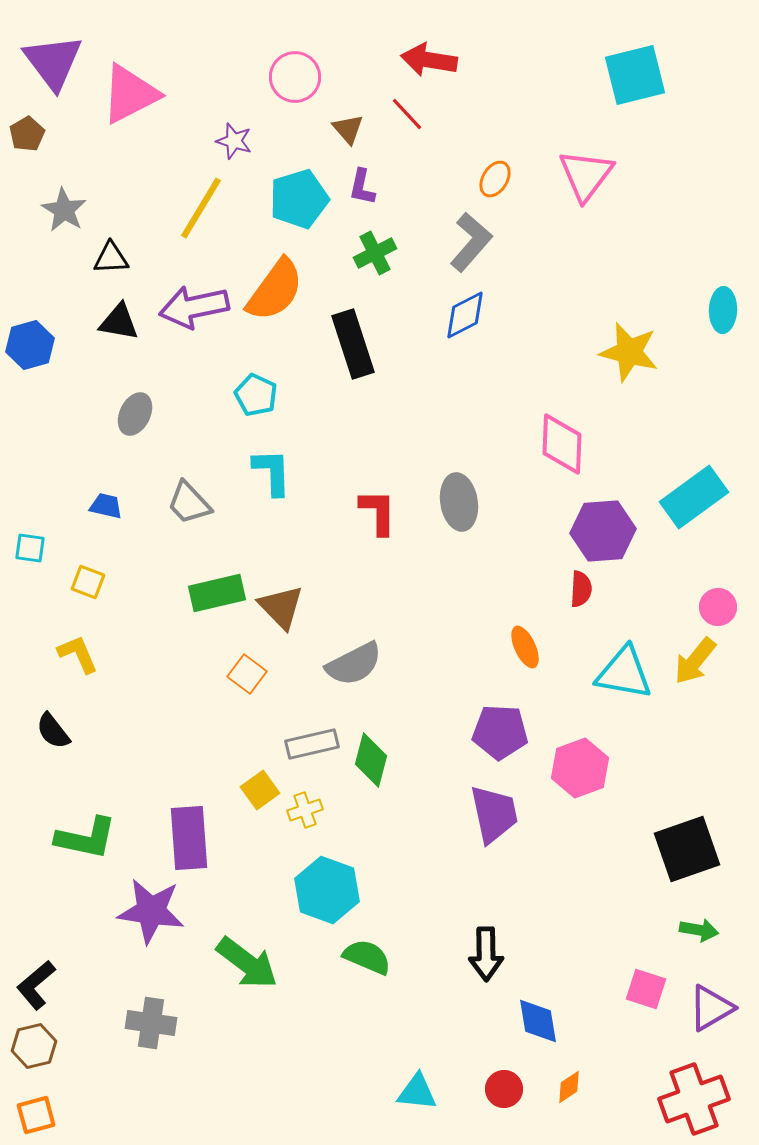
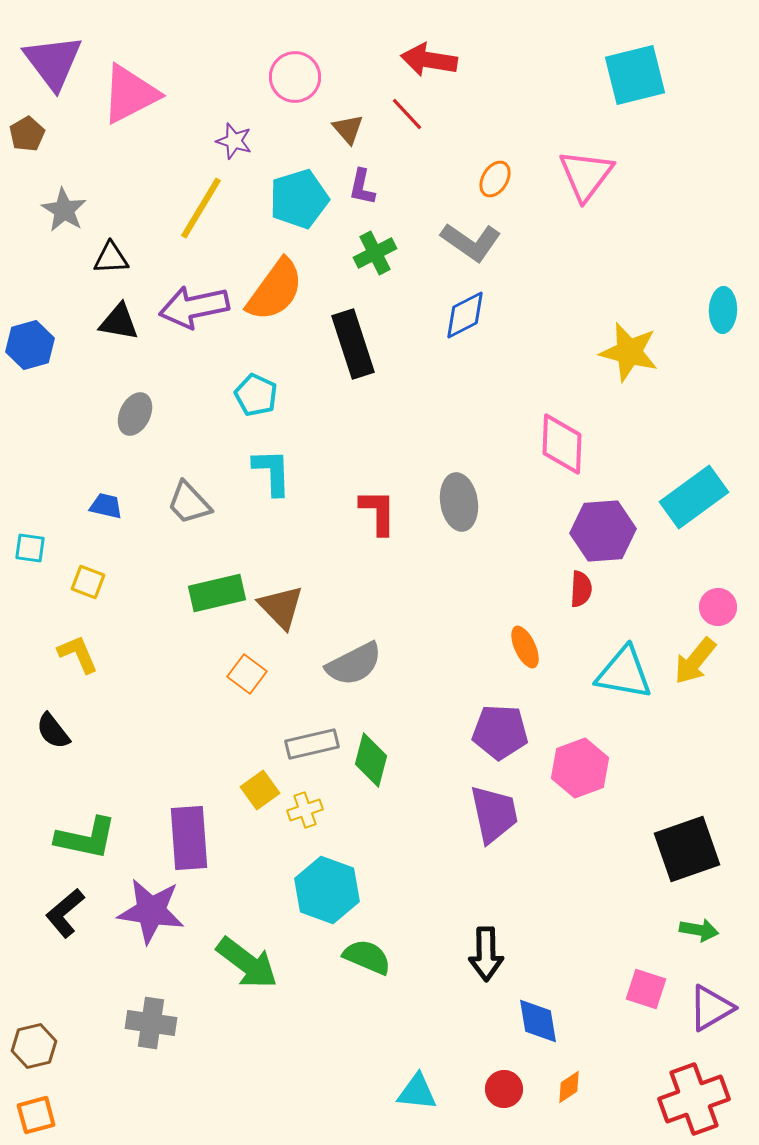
gray L-shape at (471, 242): rotated 84 degrees clockwise
black L-shape at (36, 985): moved 29 px right, 72 px up
